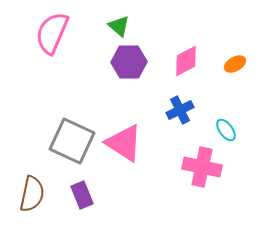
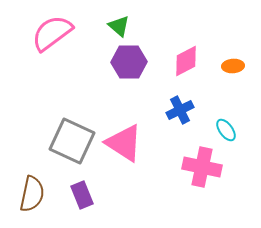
pink semicircle: rotated 30 degrees clockwise
orange ellipse: moved 2 px left, 2 px down; rotated 25 degrees clockwise
